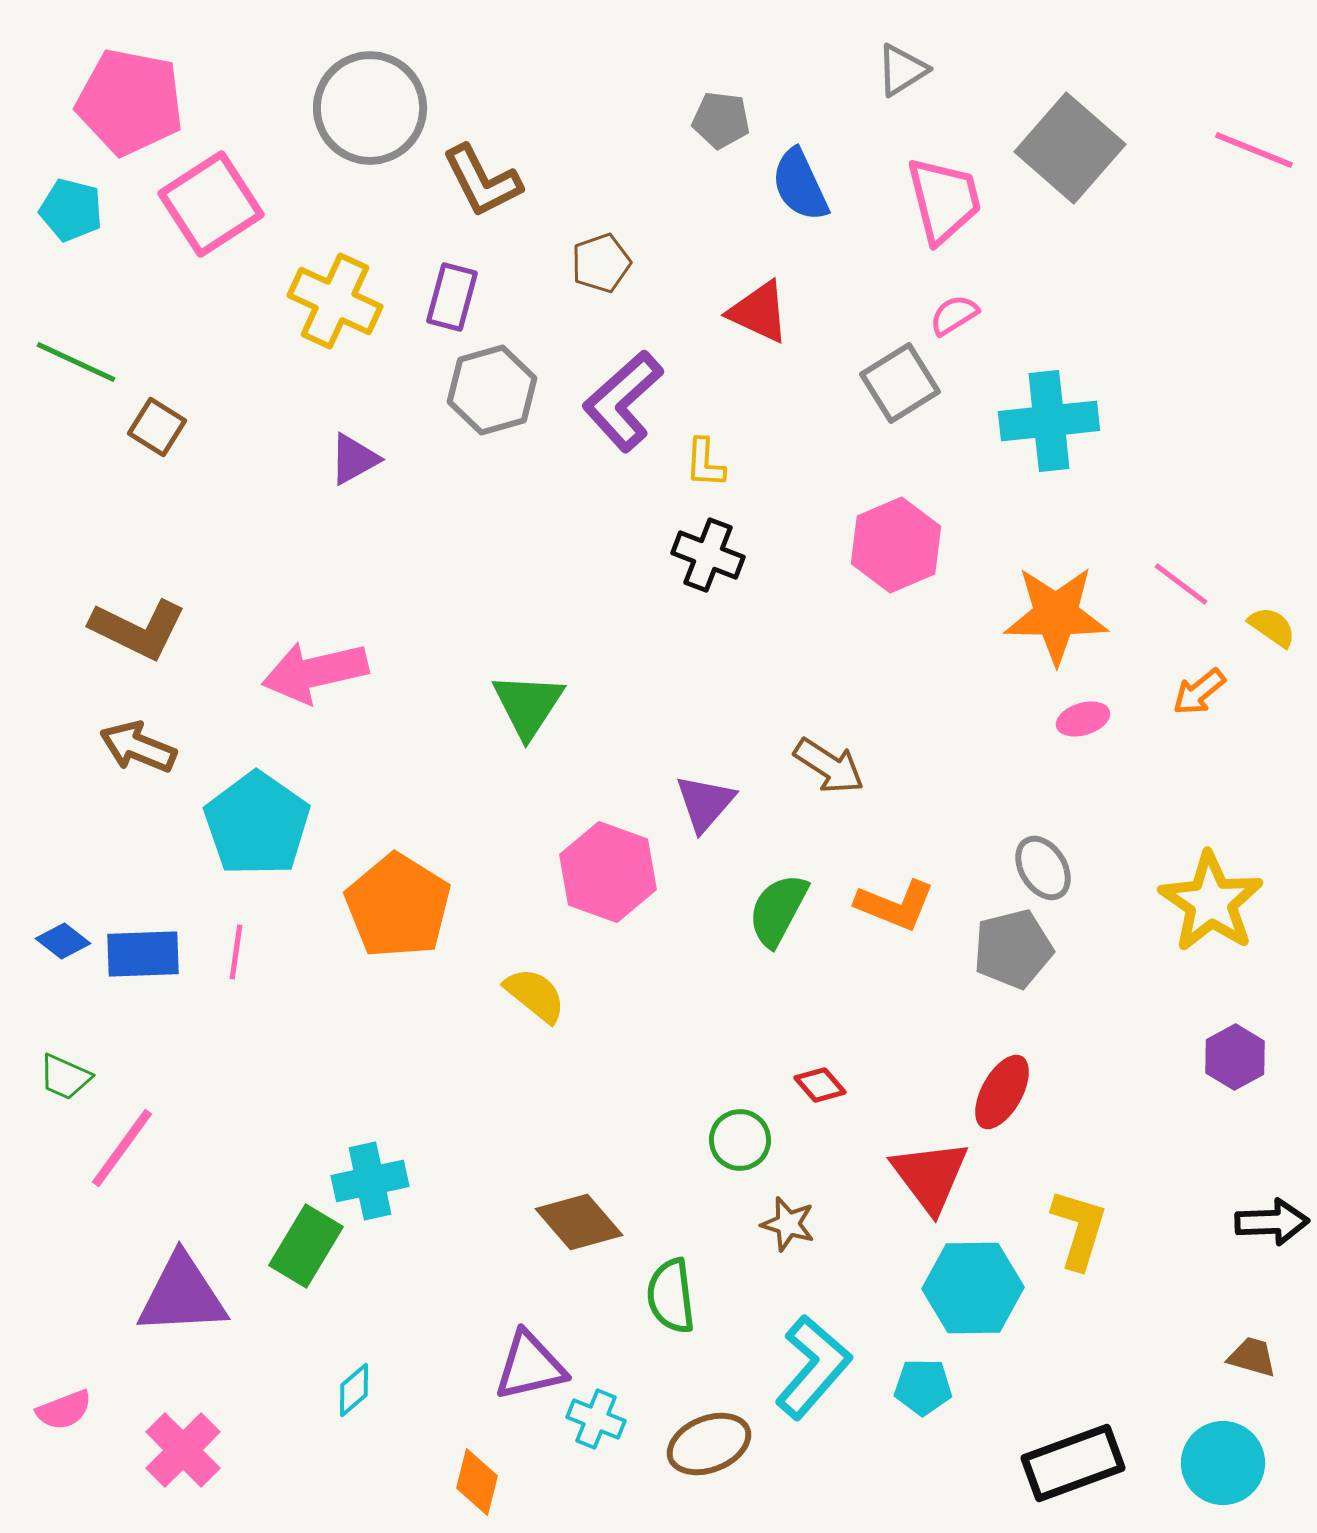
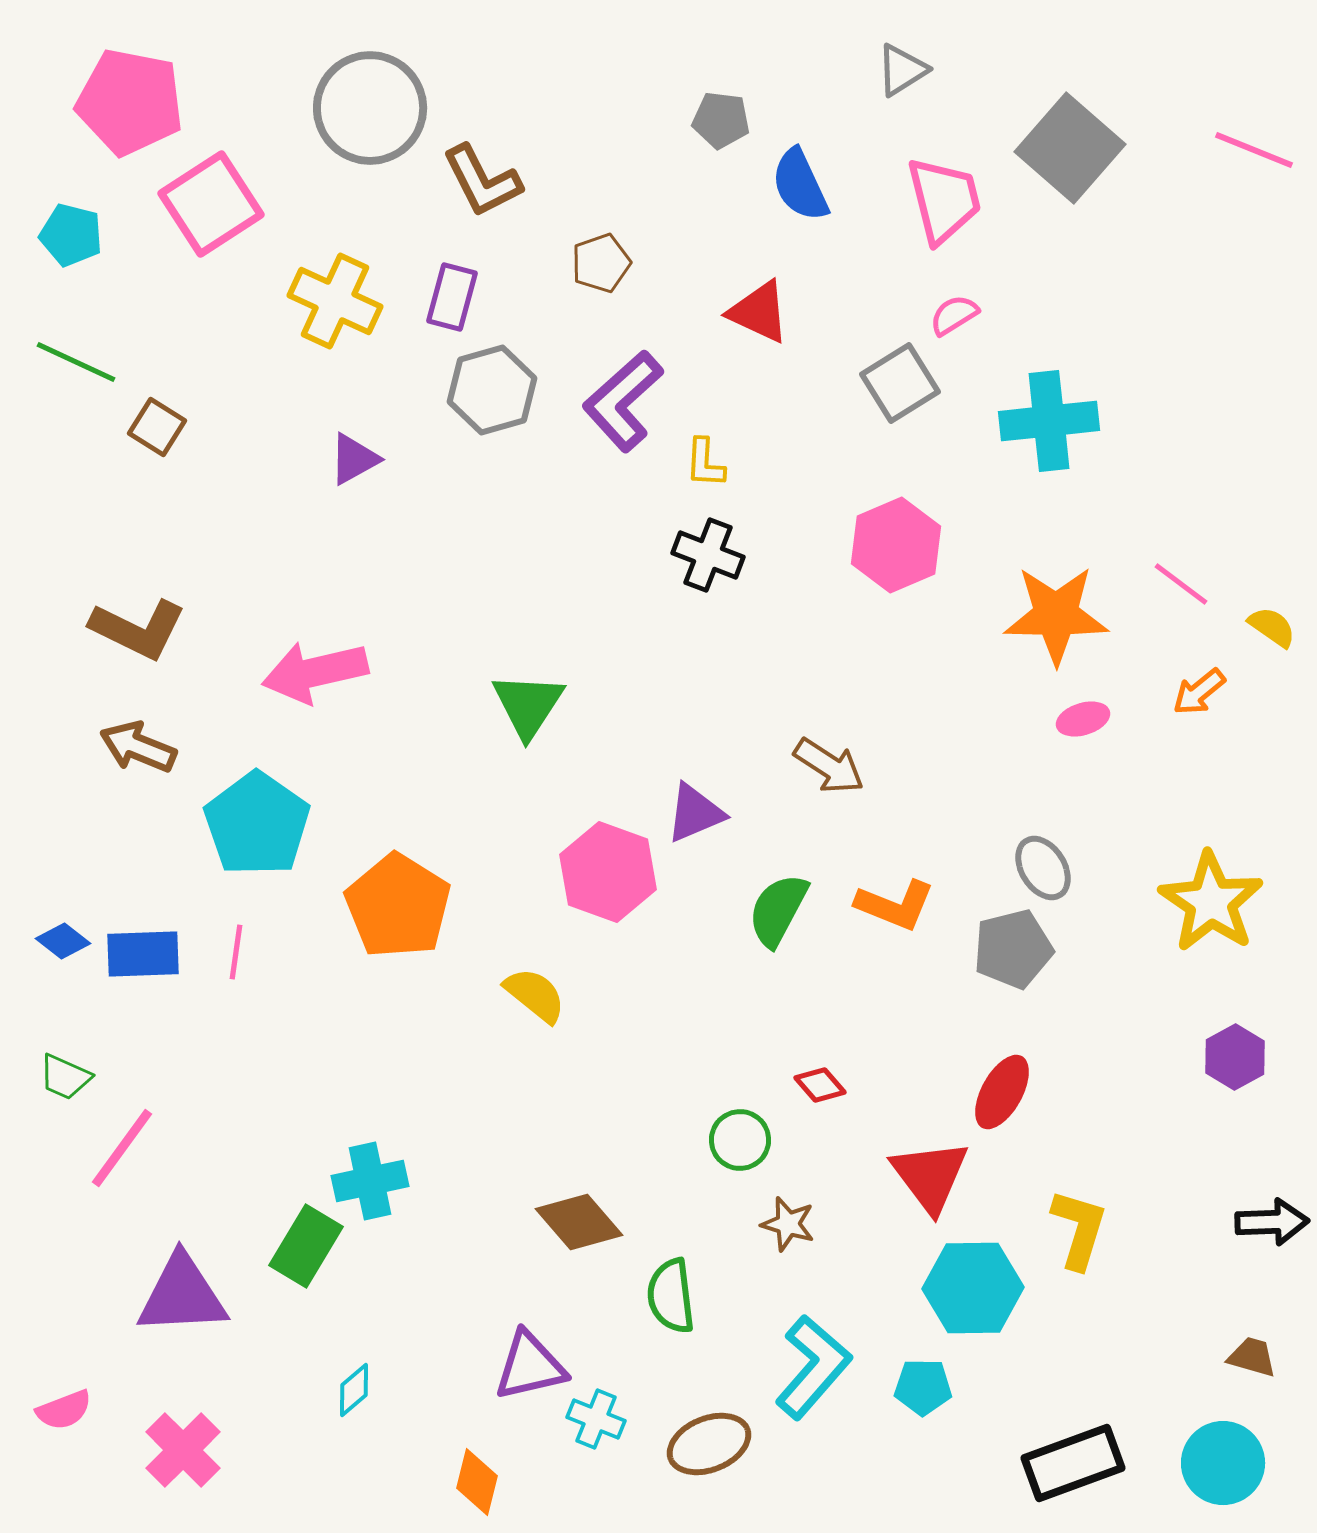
cyan pentagon at (71, 210): moved 25 px down
purple triangle at (705, 803): moved 10 px left, 10 px down; rotated 26 degrees clockwise
